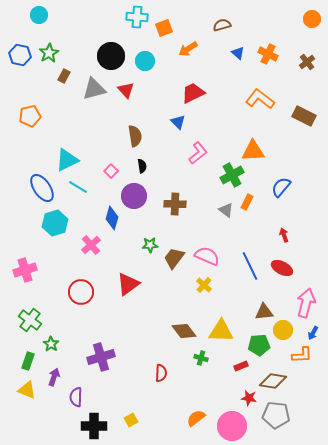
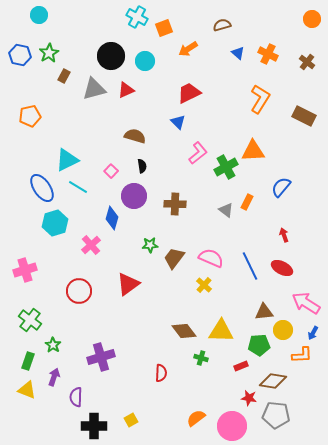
cyan cross at (137, 17): rotated 25 degrees clockwise
brown cross at (307, 62): rotated 14 degrees counterclockwise
red triangle at (126, 90): rotated 48 degrees clockwise
red trapezoid at (193, 93): moved 4 px left
orange L-shape at (260, 99): rotated 84 degrees clockwise
brown semicircle at (135, 136): rotated 65 degrees counterclockwise
green cross at (232, 175): moved 6 px left, 8 px up
pink semicircle at (207, 256): moved 4 px right, 2 px down
red circle at (81, 292): moved 2 px left, 1 px up
pink arrow at (306, 303): rotated 72 degrees counterclockwise
green star at (51, 344): moved 2 px right, 1 px down
